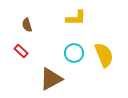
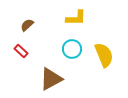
brown semicircle: rotated 64 degrees clockwise
cyan circle: moved 2 px left, 4 px up
